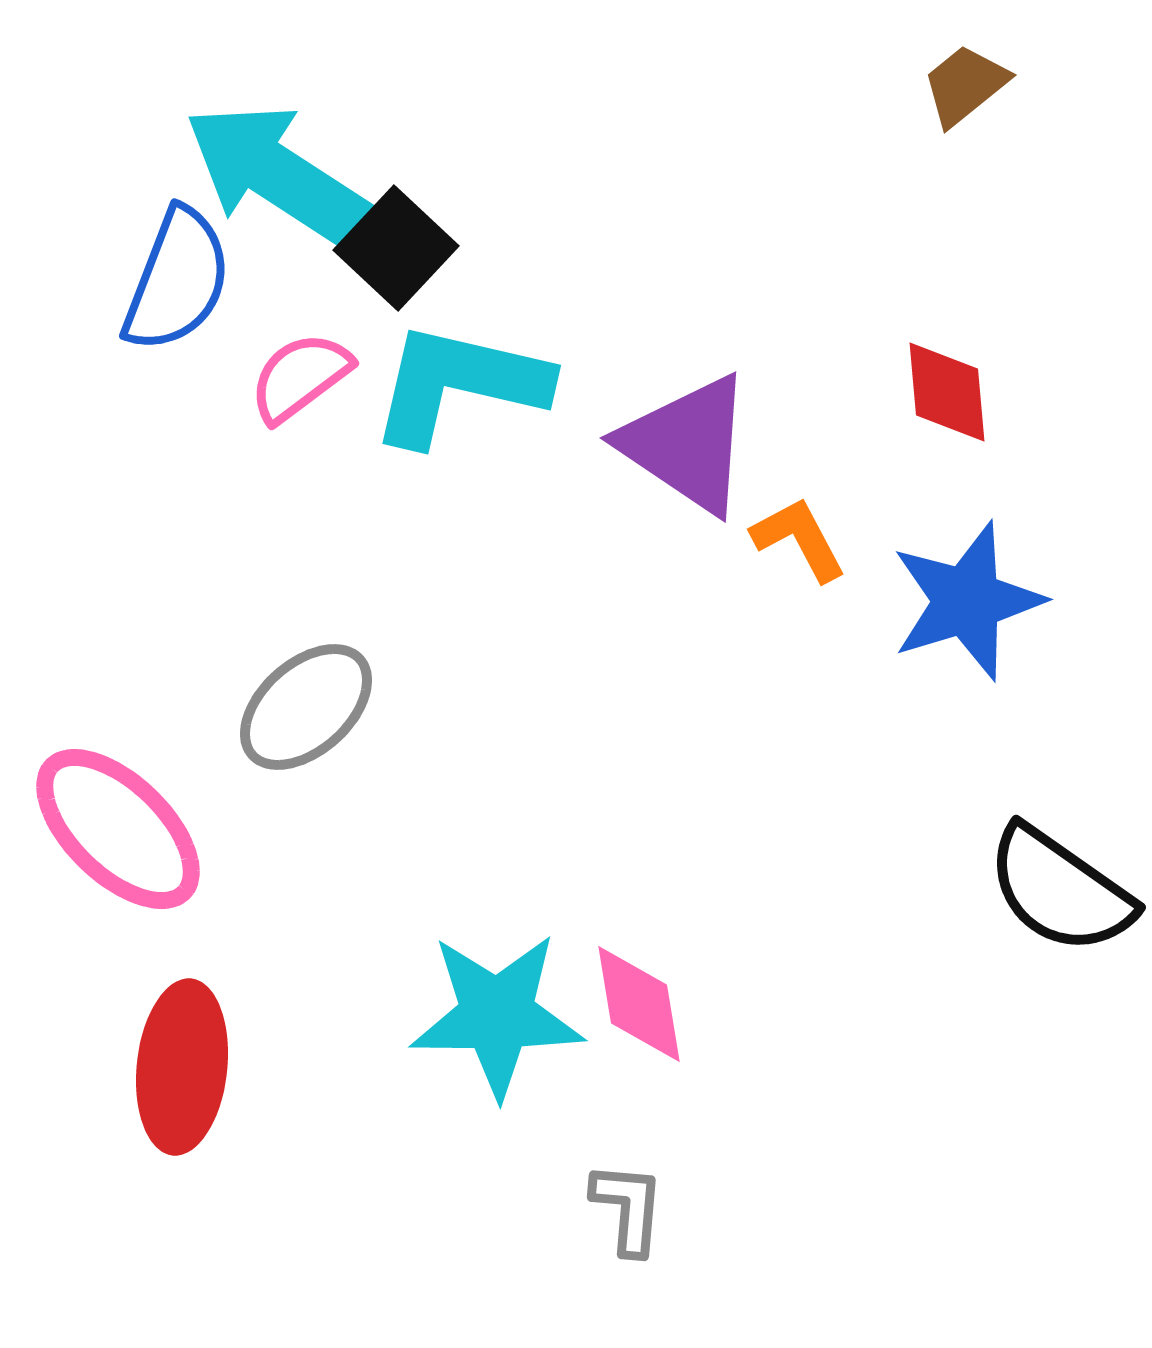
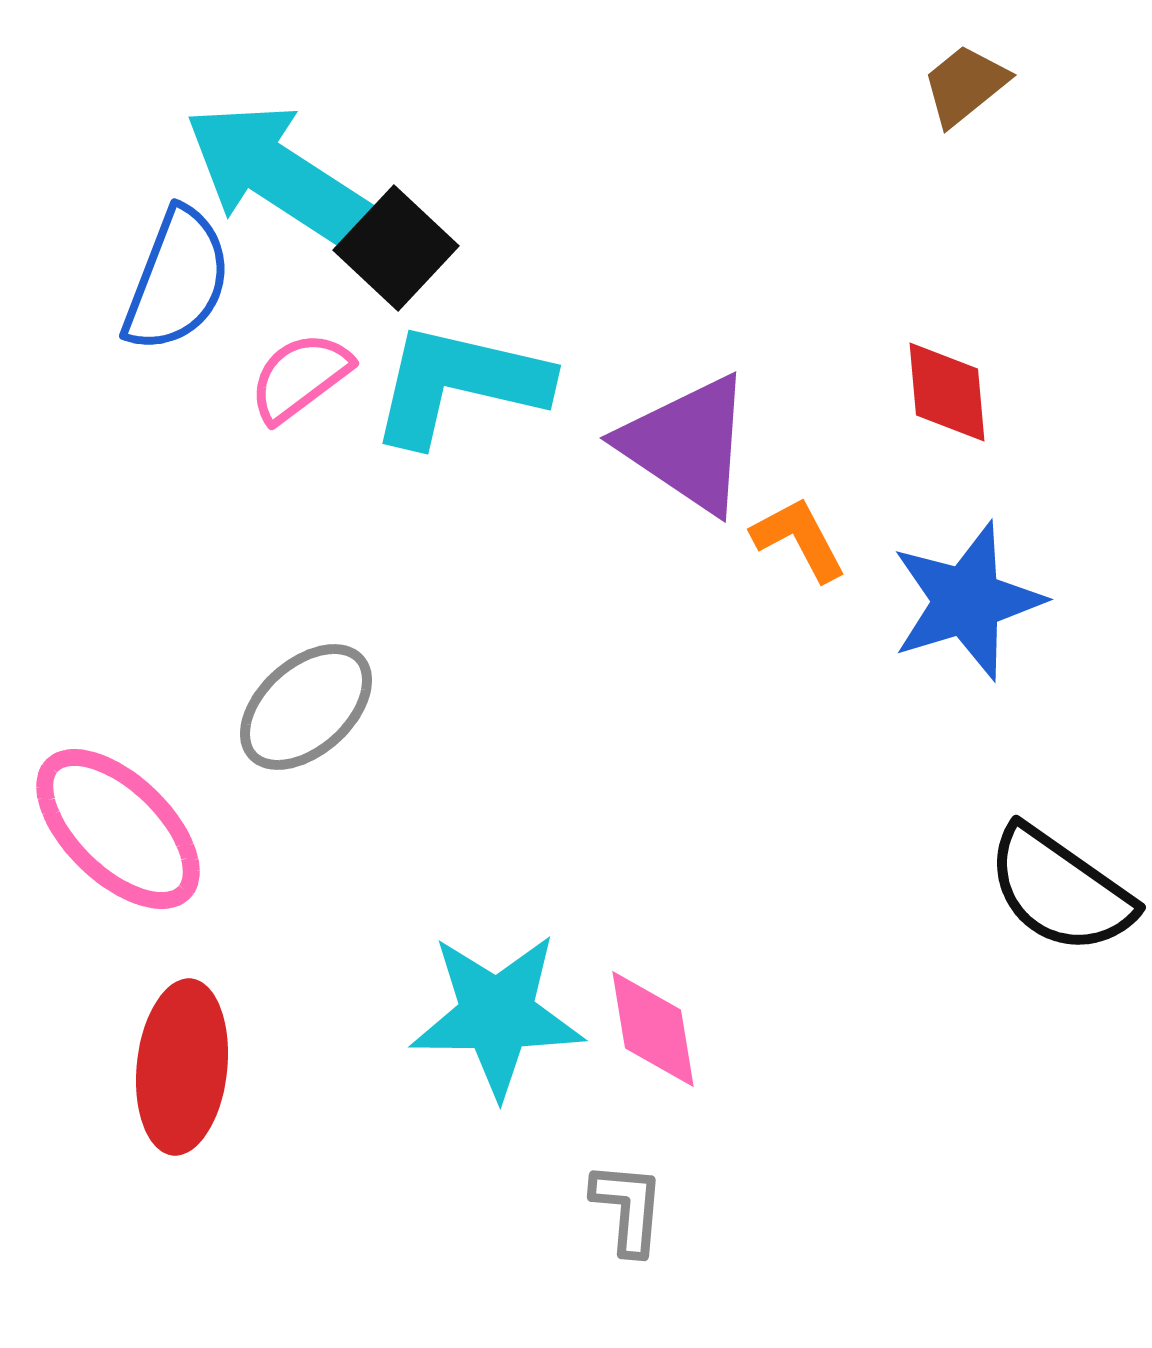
pink diamond: moved 14 px right, 25 px down
